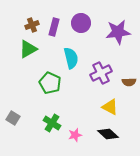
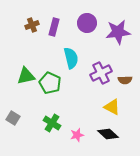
purple circle: moved 6 px right
green triangle: moved 2 px left, 27 px down; rotated 18 degrees clockwise
brown semicircle: moved 4 px left, 2 px up
yellow triangle: moved 2 px right
pink star: moved 2 px right
